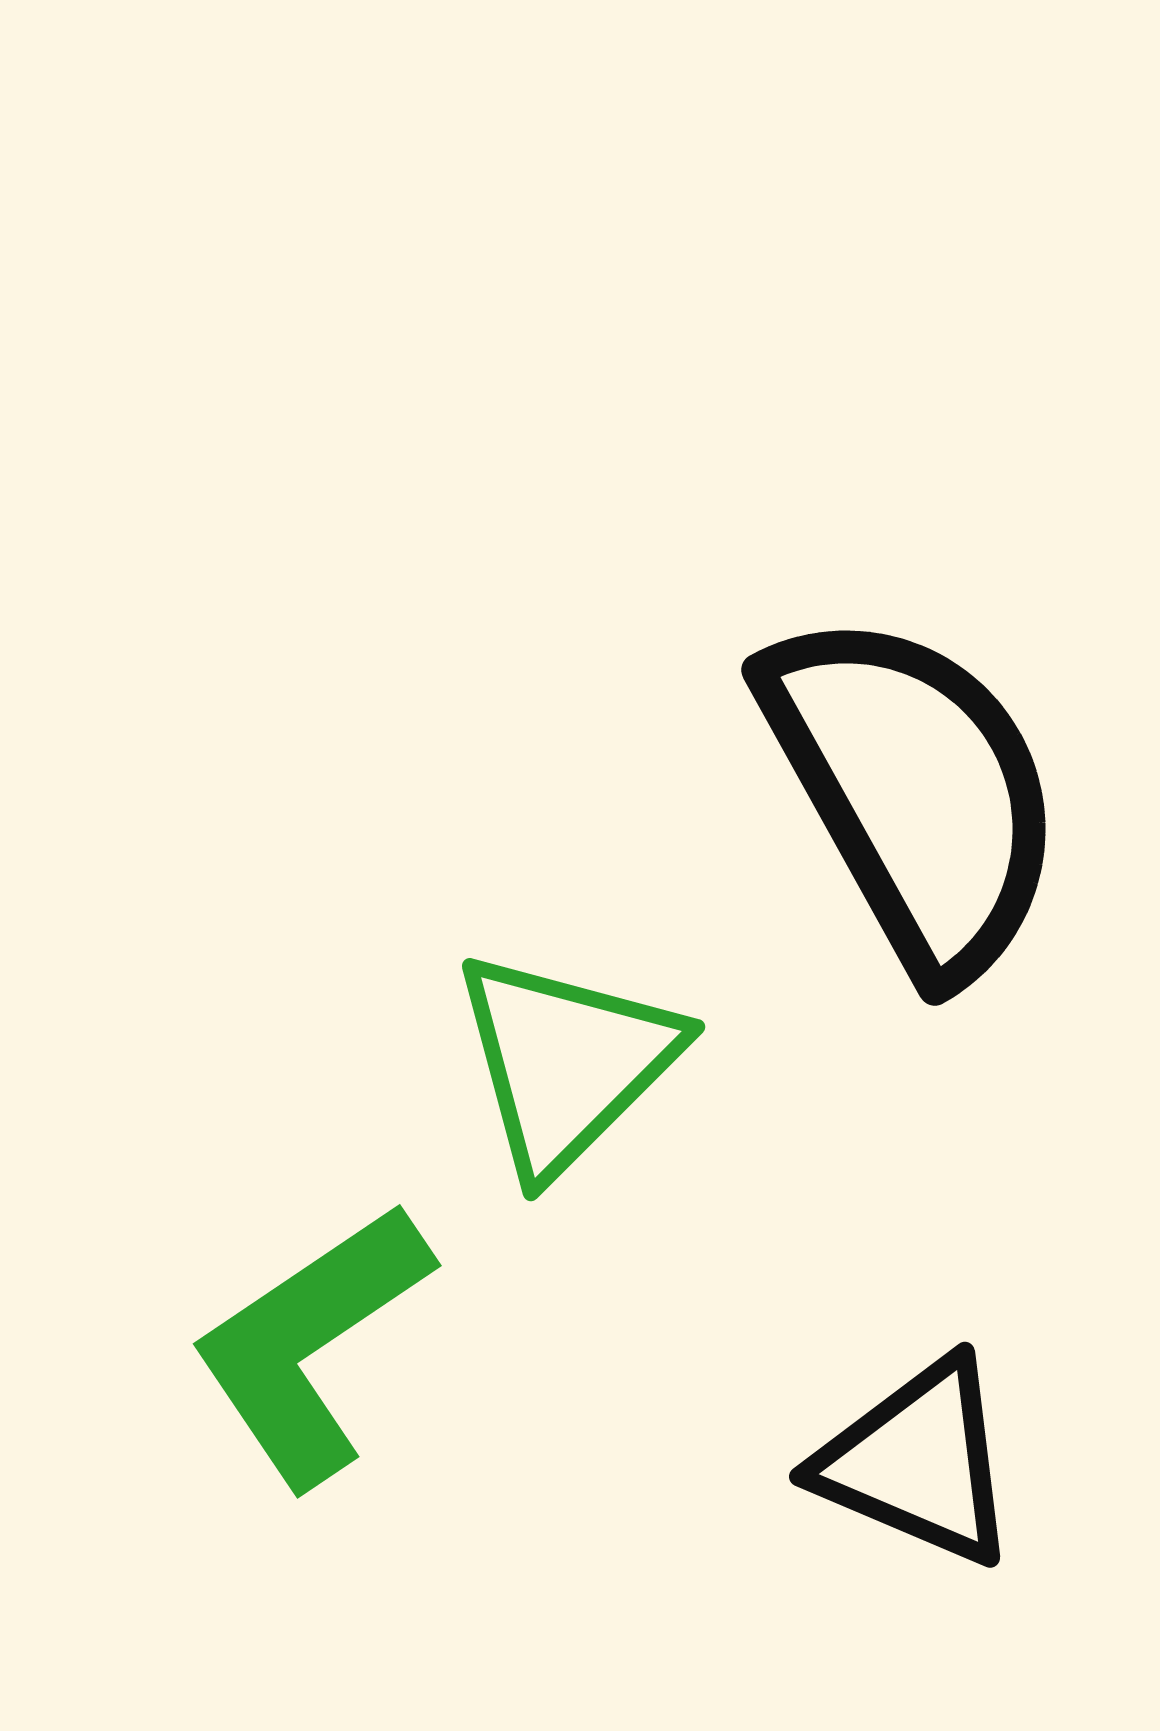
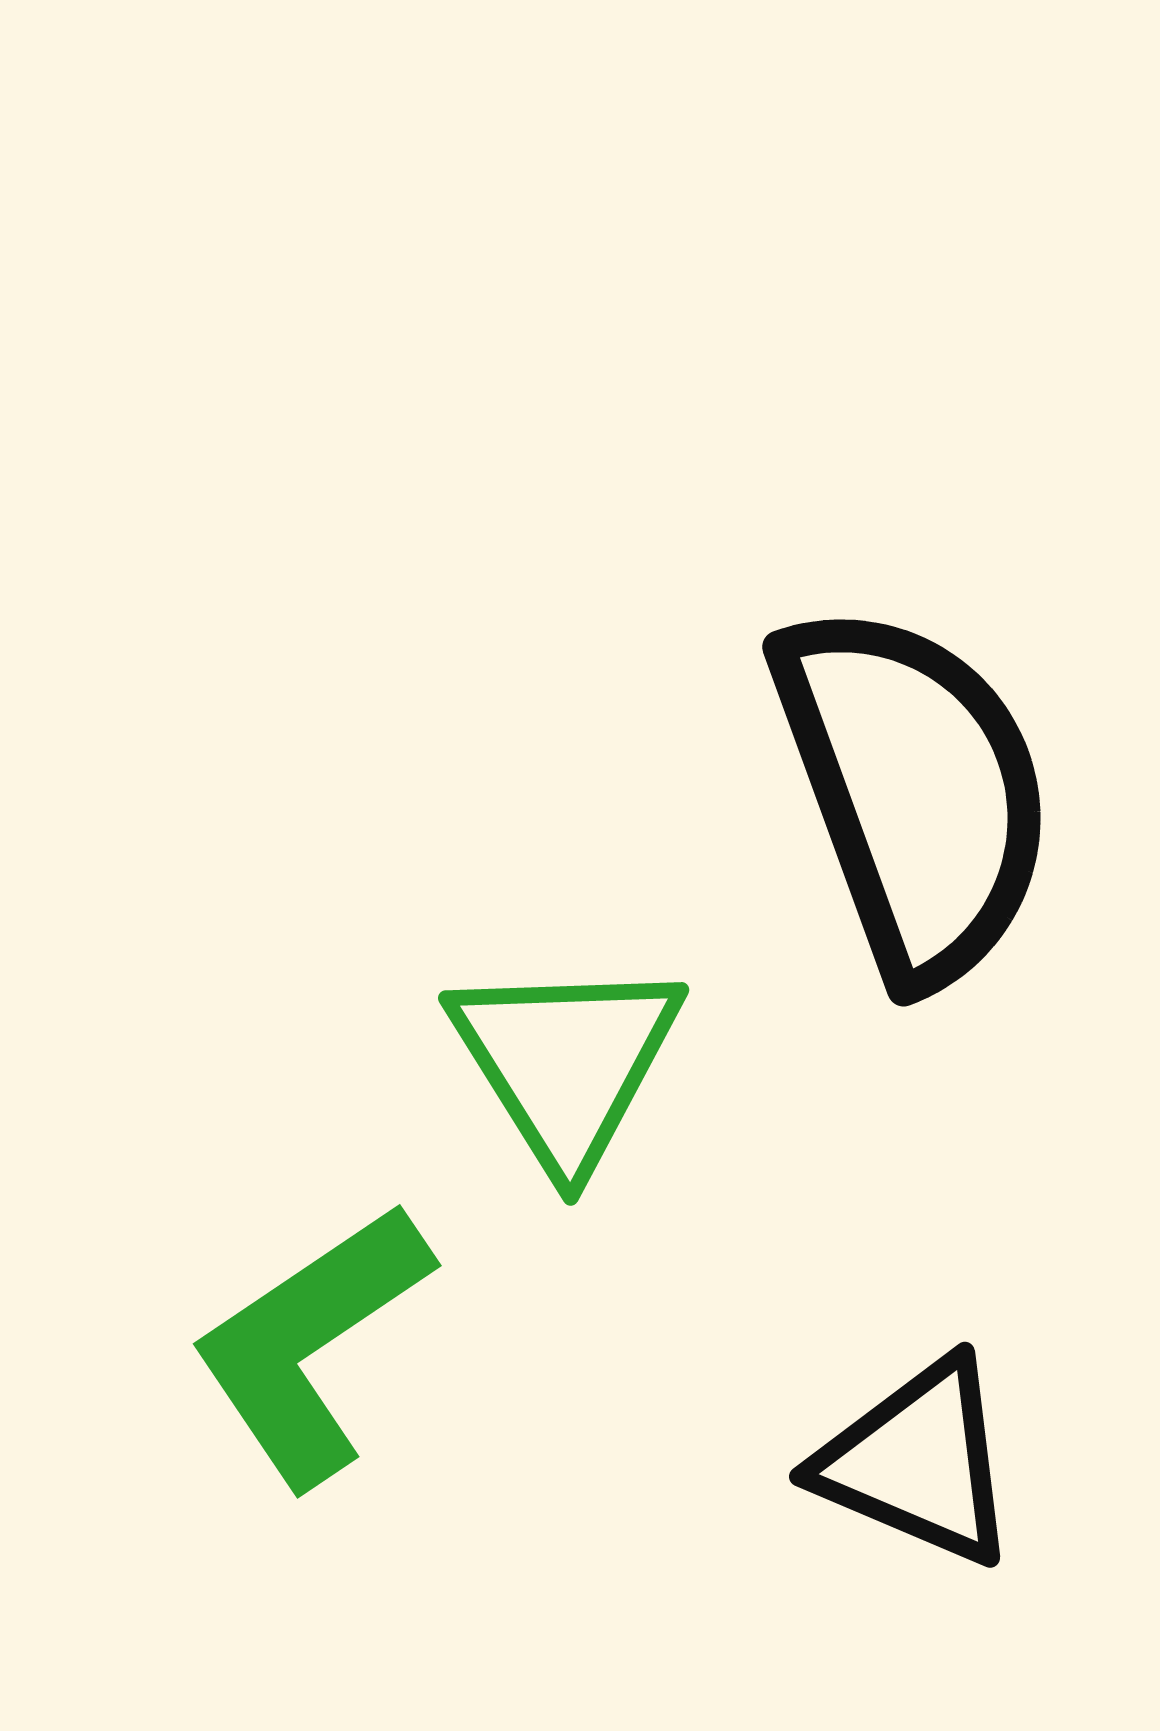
black semicircle: rotated 9 degrees clockwise
green triangle: rotated 17 degrees counterclockwise
